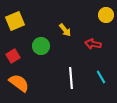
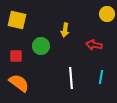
yellow circle: moved 1 px right, 1 px up
yellow square: moved 2 px right, 1 px up; rotated 36 degrees clockwise
yellow arrow: rotated 48 degrees clockwise
red arrow: moved 1 px right, 1 px down
red square: moved 3 px right; rotated 32 degrees clockwise
cyan line: rotated 40 degrees clockwise
